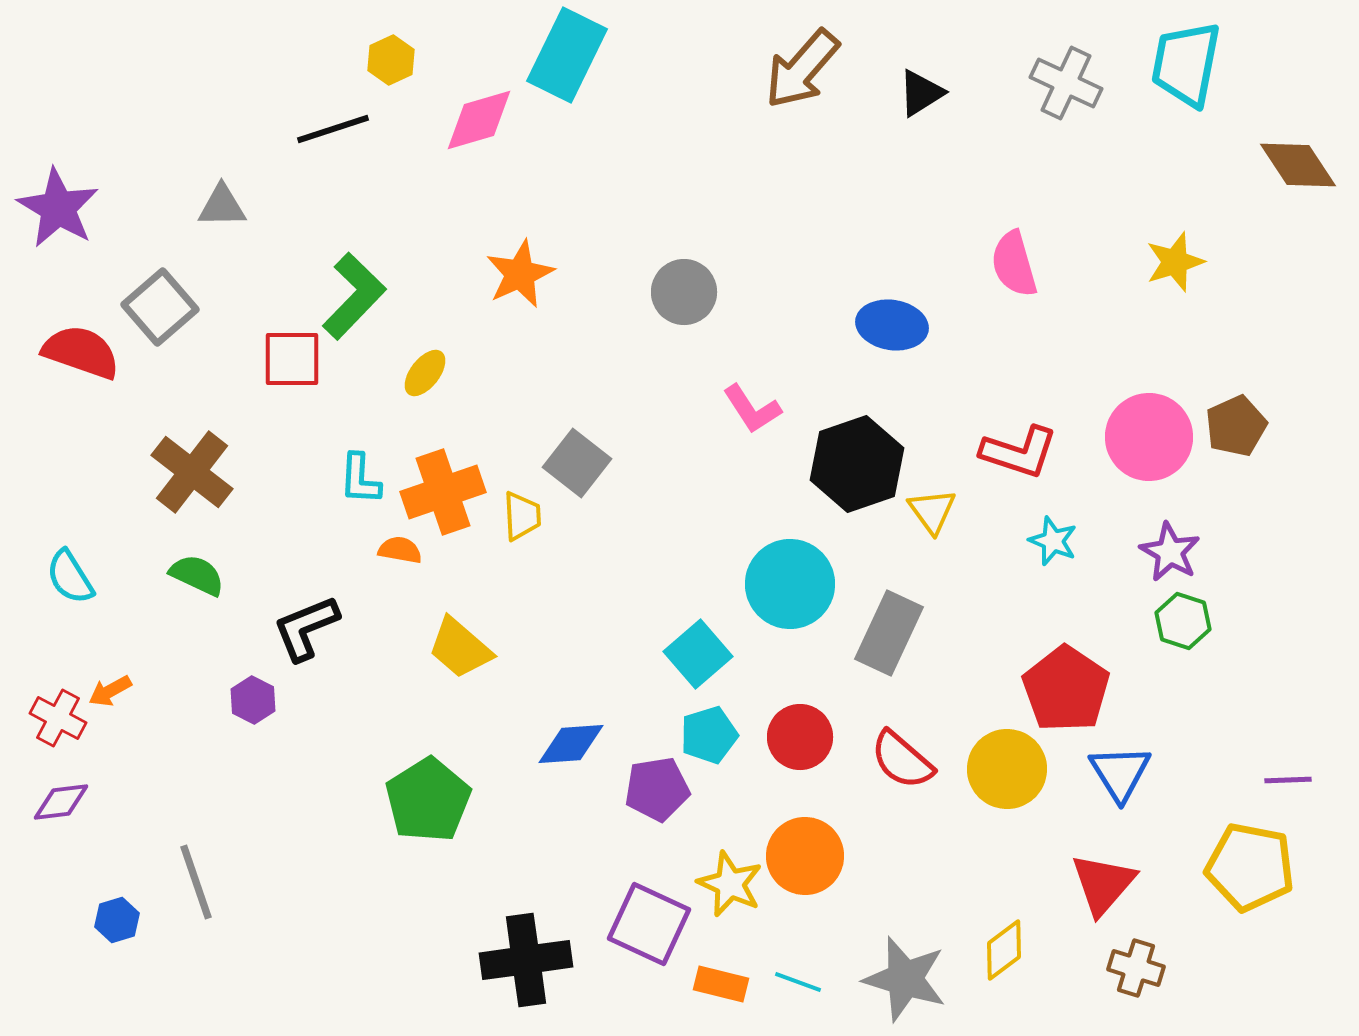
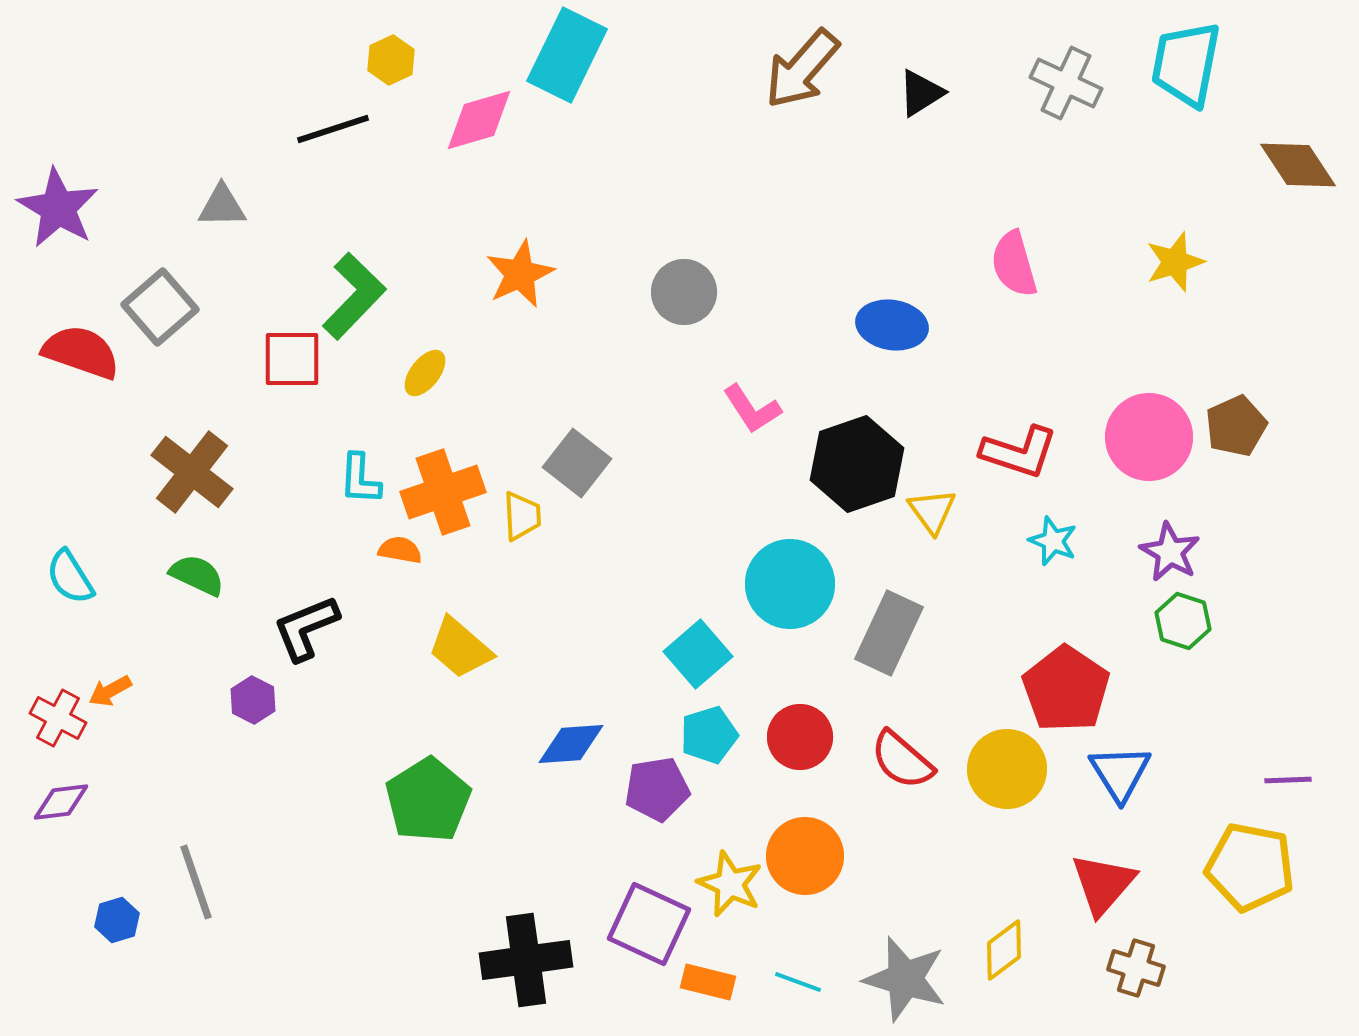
orange rectangle at (721, 984): moved 13 px left, 2 px up
